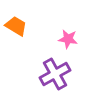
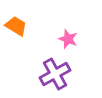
pink star: rotated 12 degrees clockwise
